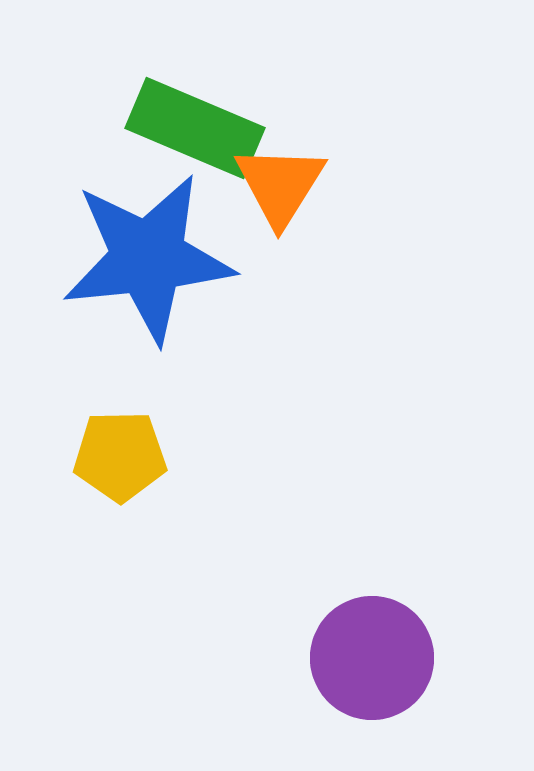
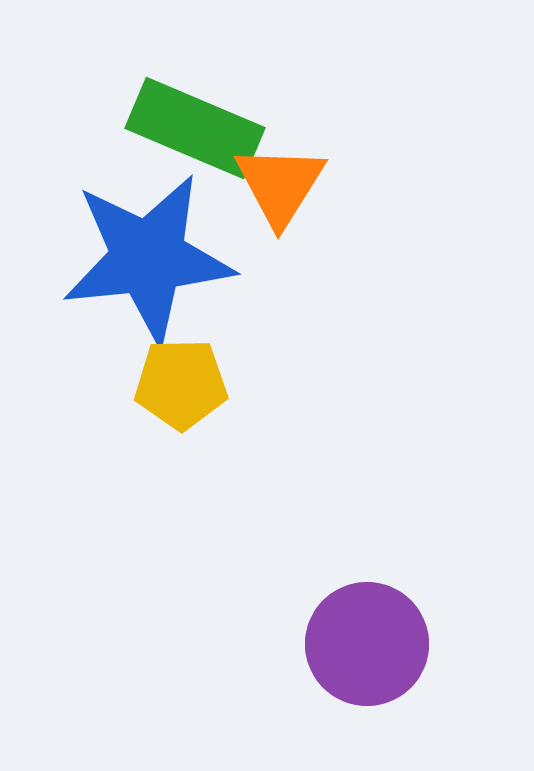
yellow pentagon: moved 61 px right, 72 px up
purple circle: moved 5 px left, 14 px up
